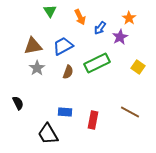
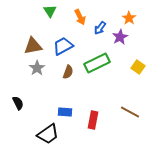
black trapezoid: rotated 95 degrees counterclockwise
